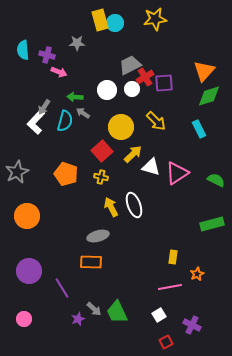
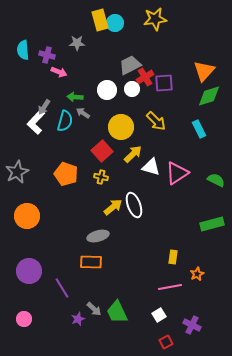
yellow arrow at (111, 207): moved 2 px right; rotated 78 degrees clockwise
